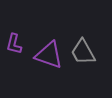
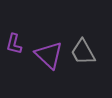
purple triangle: rotated 24 degrees clockwise
